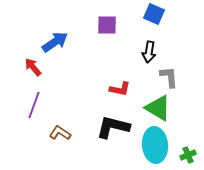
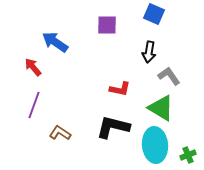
blue arrow: rotated 112 degrees counterclockwise
gray L-shape: moved 1 px up; rotated 30 degrees counterclockwise
green triangle: moved 3 px right
